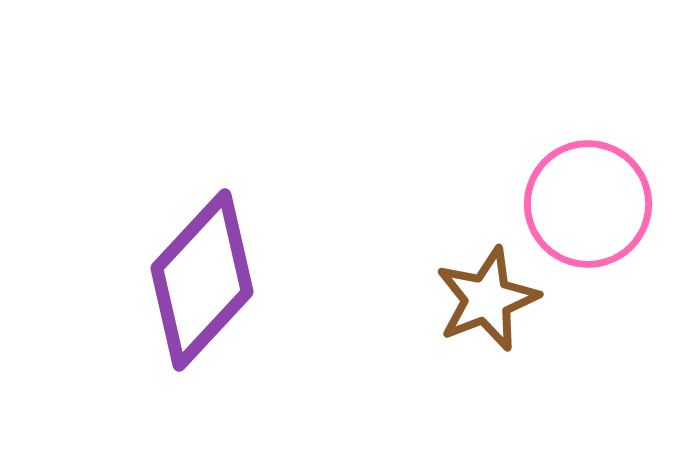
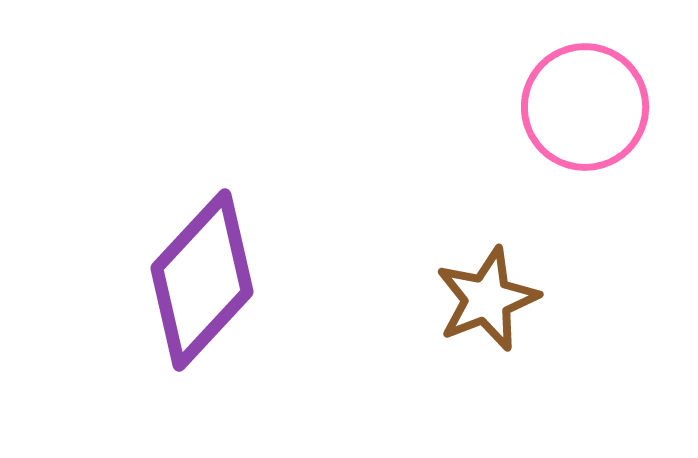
pink circle: moved 3 px left, 97 px up
